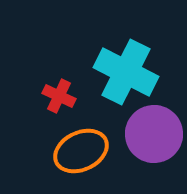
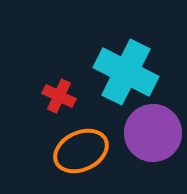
purple circle: moved 1 px left, 1 px up
